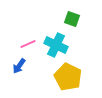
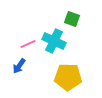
cyan cross: moved 2 px left, 4 px up
yellow pentagon: rotated 24 degrees counterclockwise
